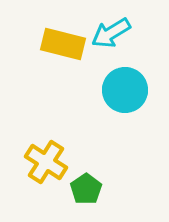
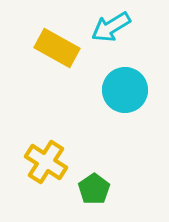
cyan arrow: moved 6 px up
yellow rectangle: moved 6 px left, 4 px down; rotated 15 degrees clockwise
green pentagon: moved 8 px right
